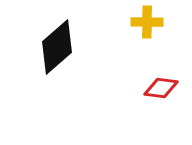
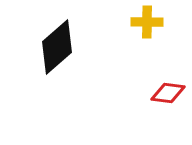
red diamond: moved 7 px right, 5 px down
